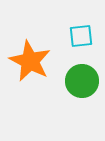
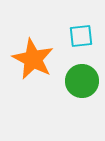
orange star: moved 3 px right, 2 px up
